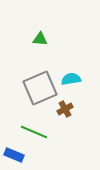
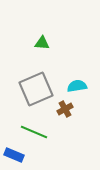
green triangle: moved 2 px right, 4 px down
cyan semicircle: moved 6 px right, 7 px down
gray square: moved 4 px left, 1 px down
